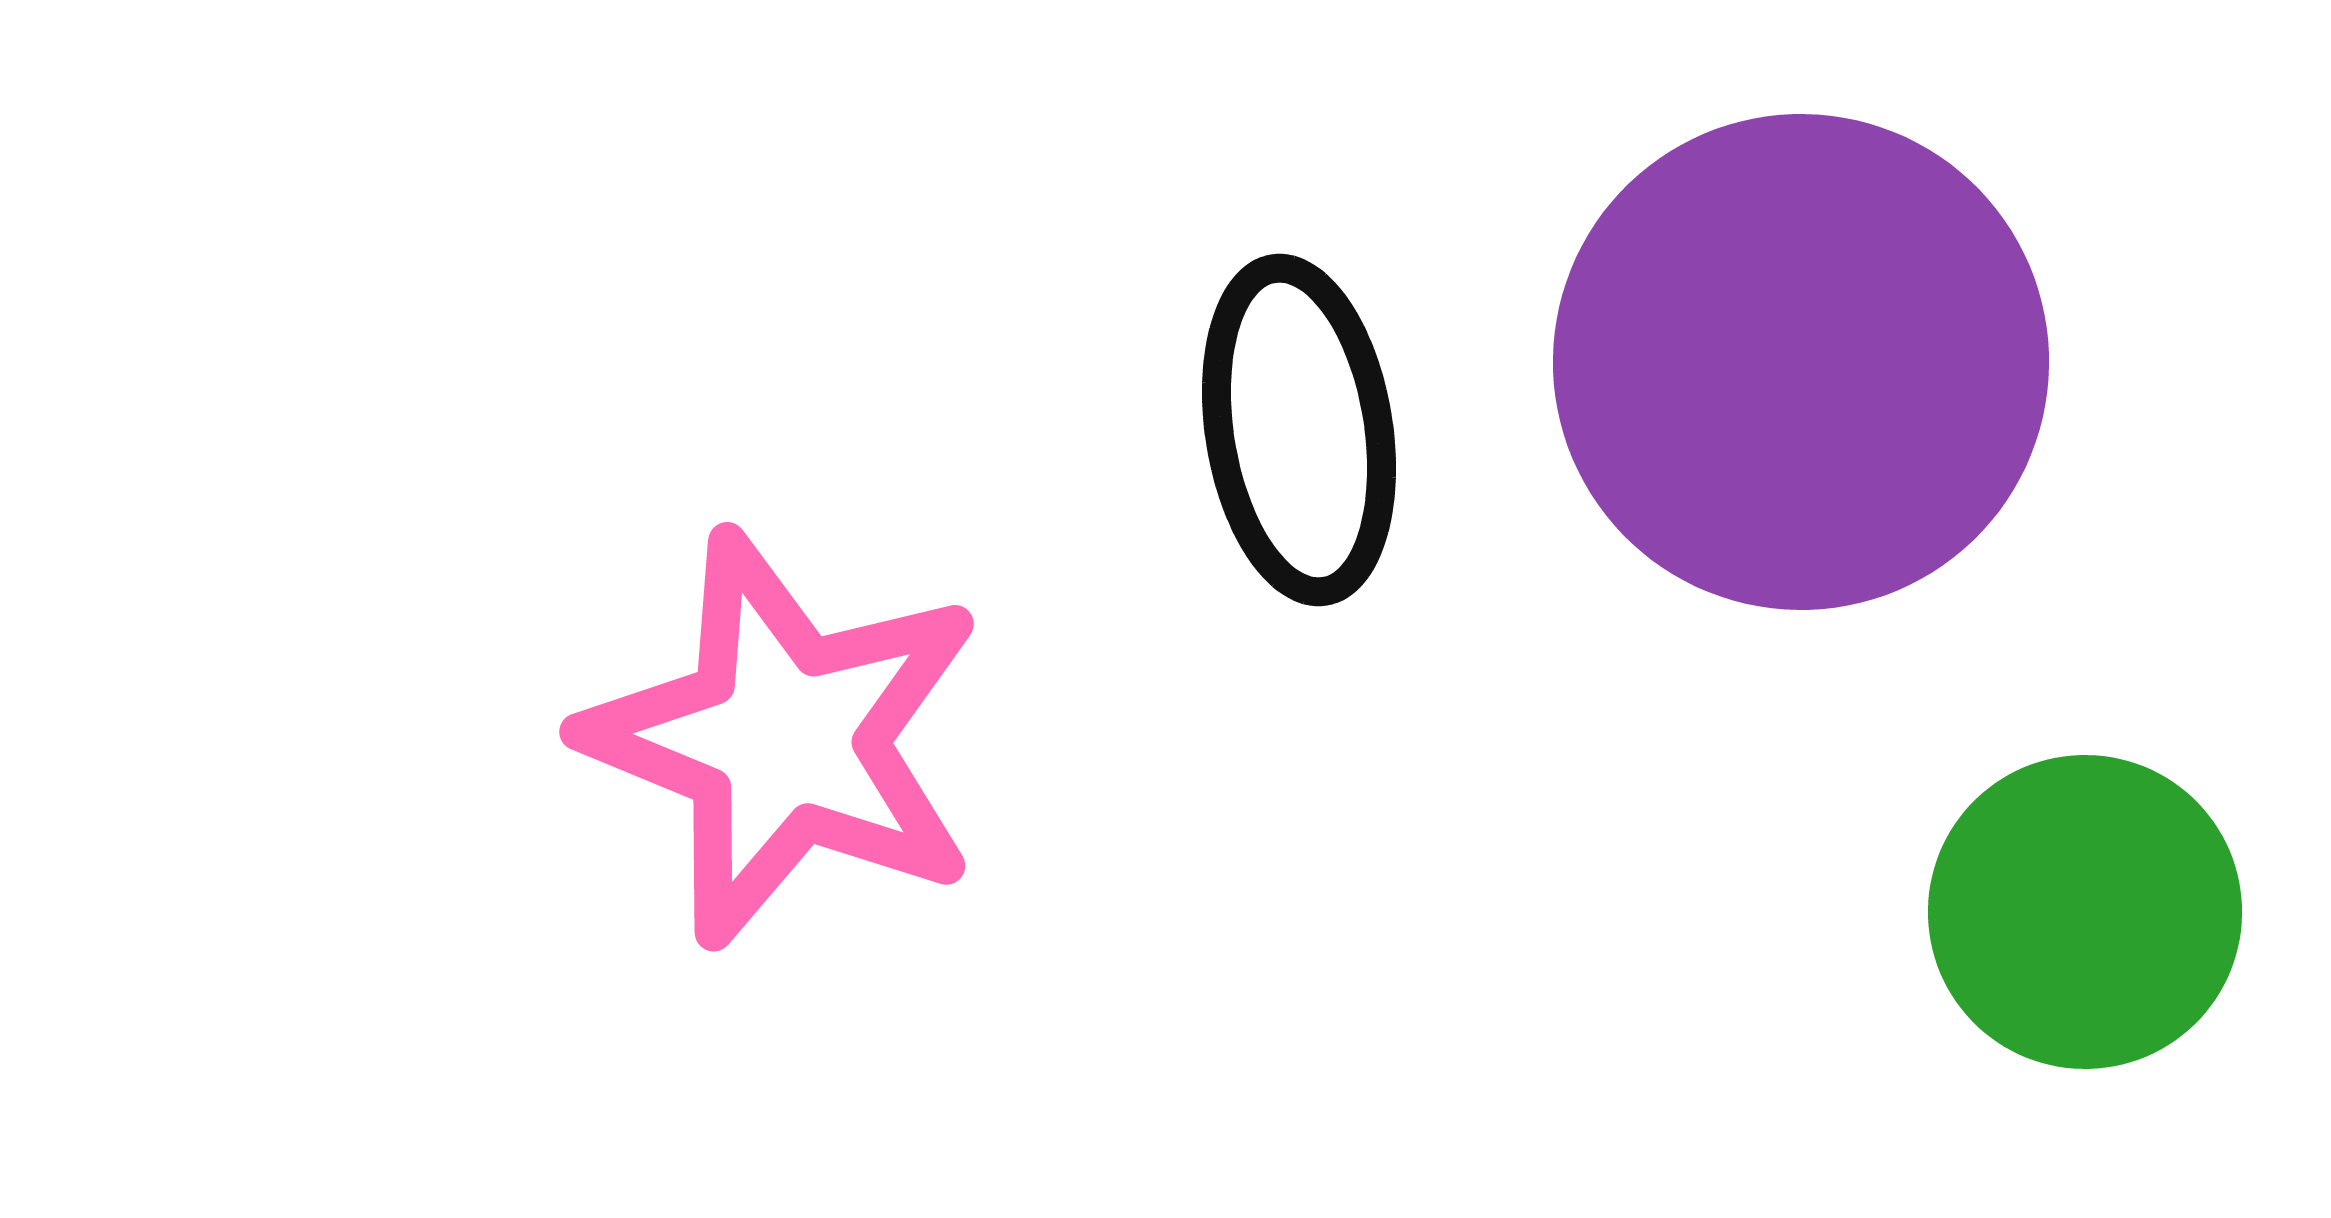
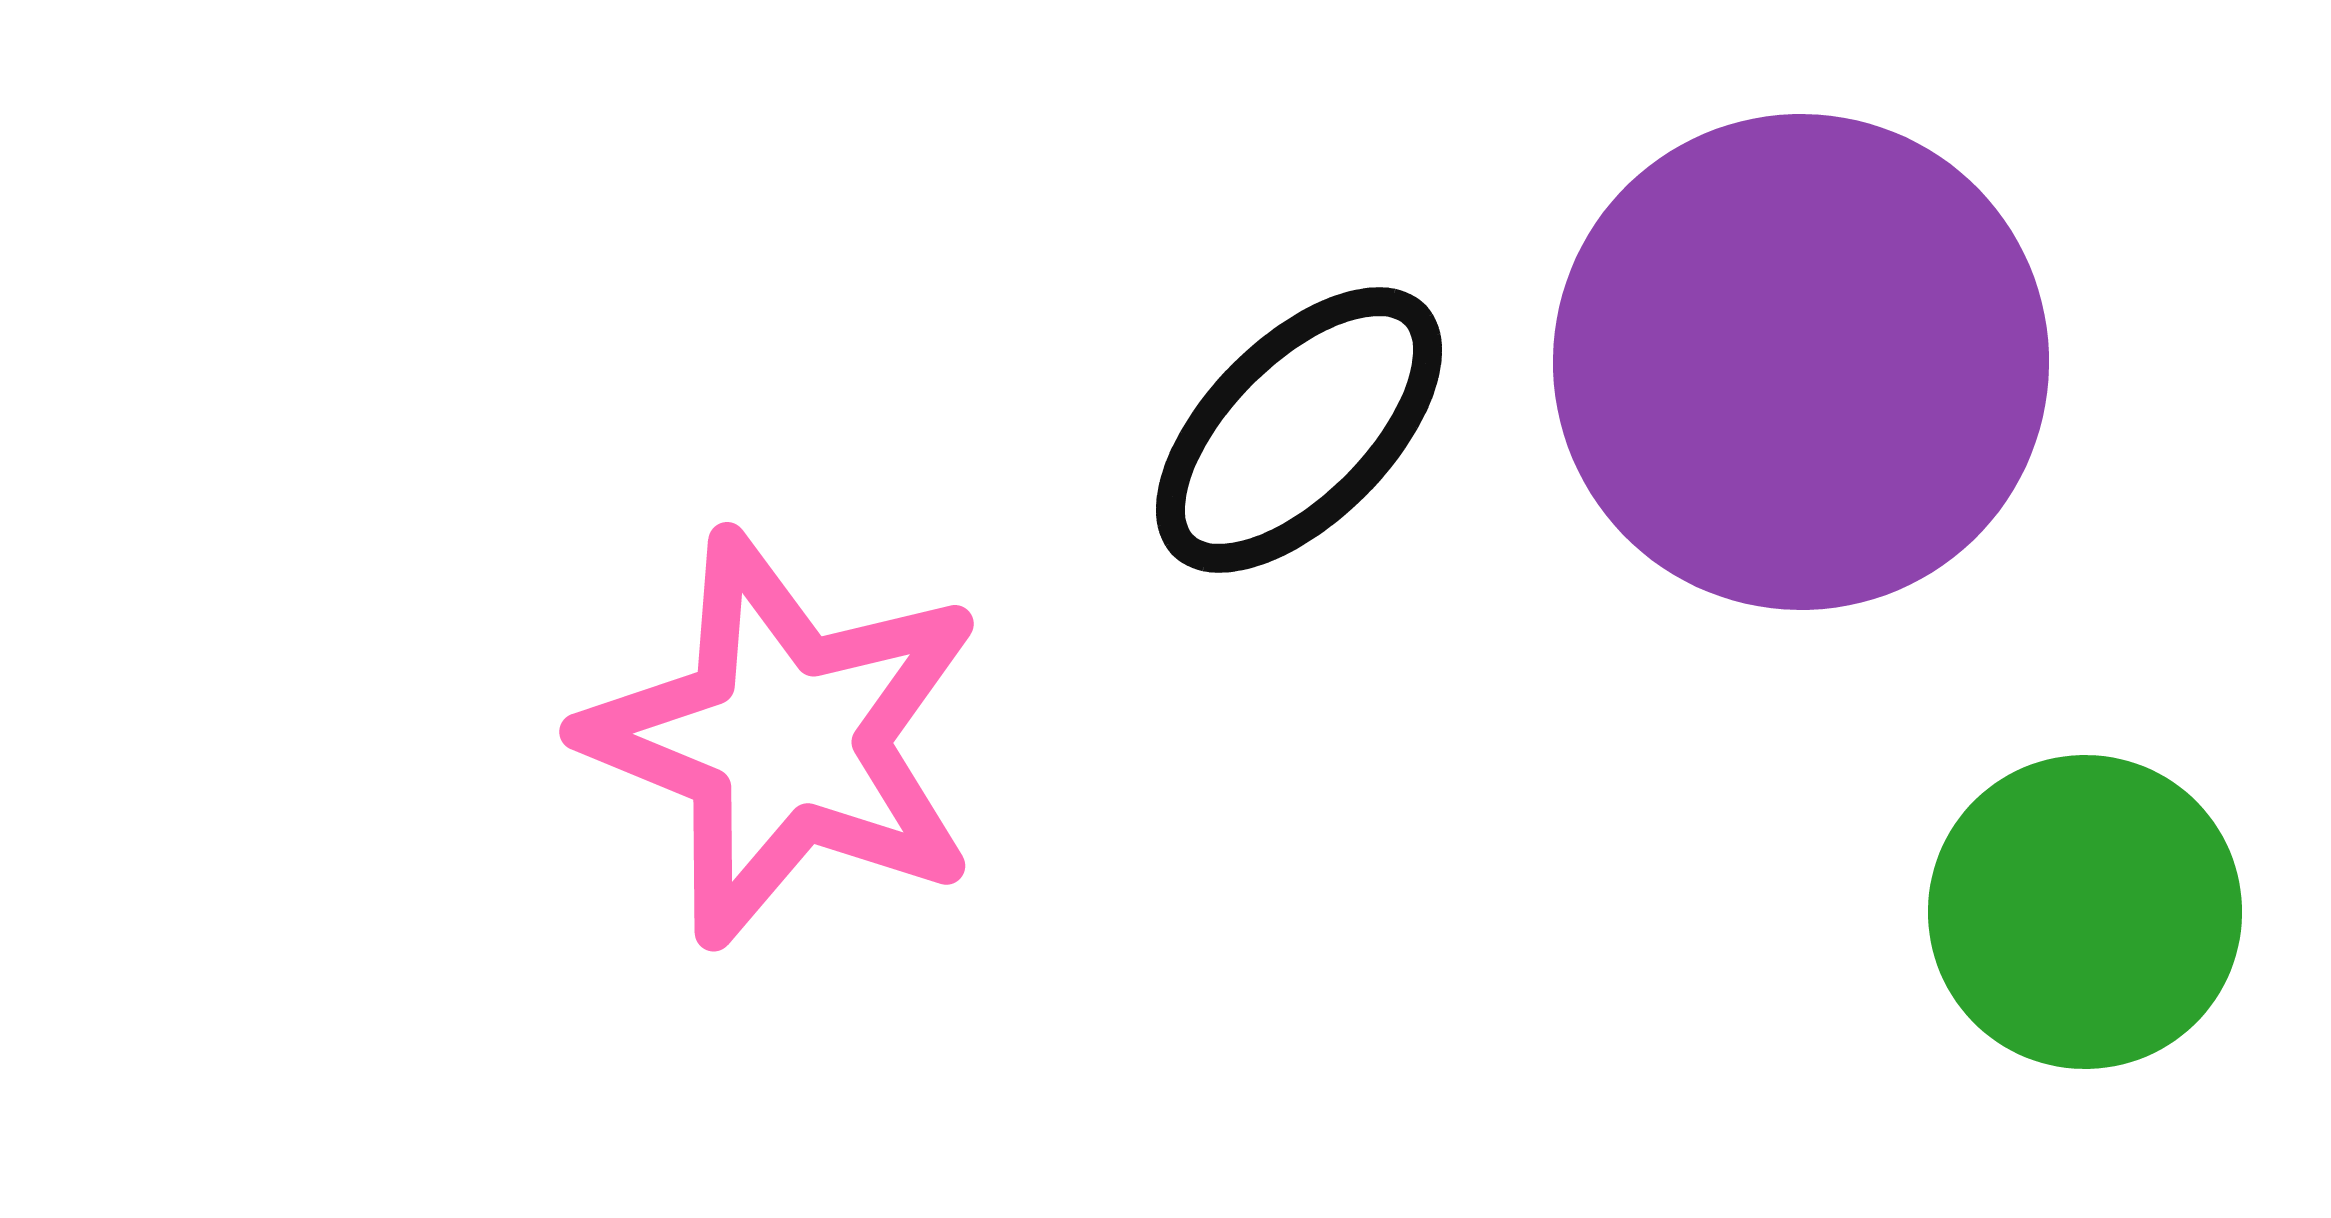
black ellipse: rotated 54 degrees clockwise
